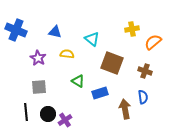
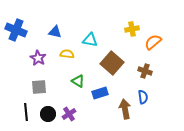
cyan triangle: moved 2 px left, 1 px down; rotated 28 degrees counterclockwise
brown square: rotated 20 degrees clockwise
purple cross: moved 4 px right, 6 px up
